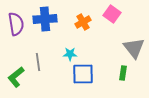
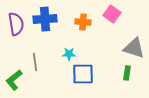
orange cross: rotated 35 degrees clockwise
gray triangle: rotated 35 degrees counterclockwise
cyan star: moved 1 px left
gray line: moved 3 px left
green rectangle: moved 4 px right
green L-shape: moved 2 px left, 3 px down
